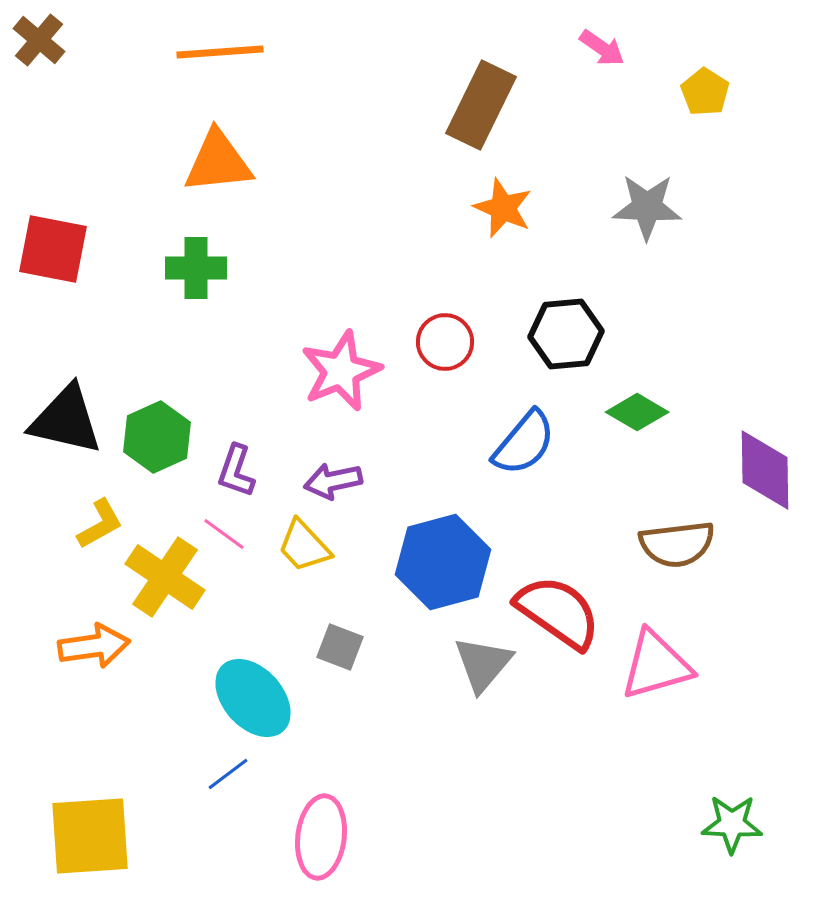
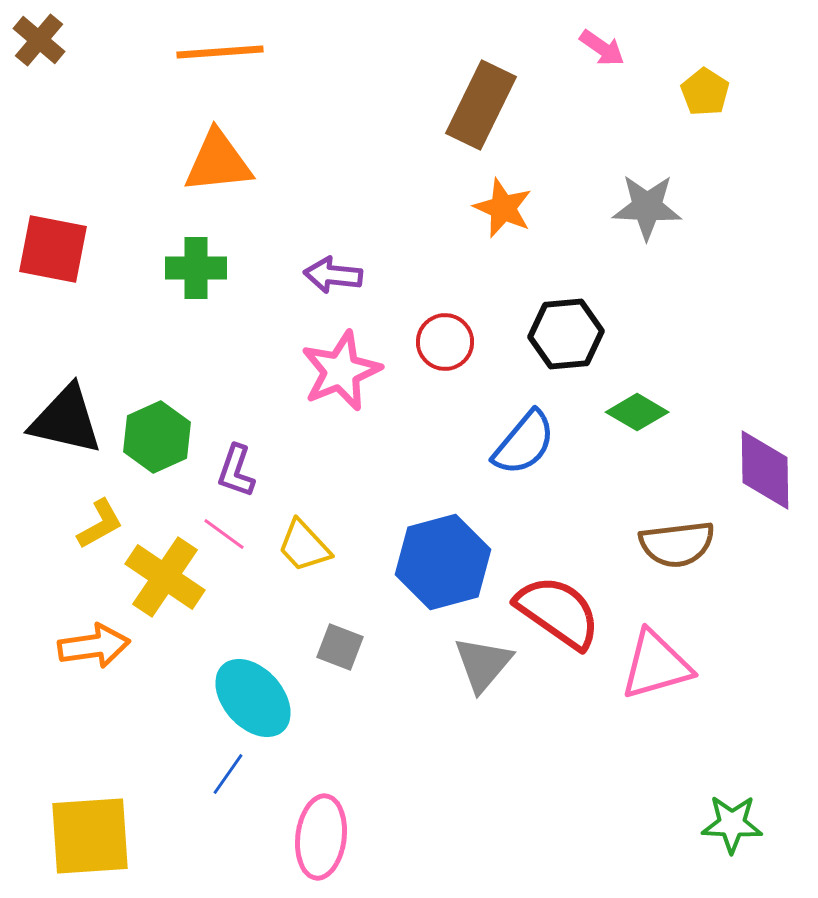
purple arrow: moved 206 px up; rotated 18 degrees clockwise
blue line: rotated 18 degrees counterclockwise
